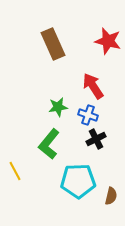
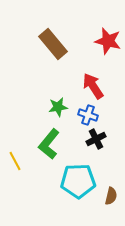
brown rectangle: rotated 16 degrees counterclockwise
yellow line: moved 10 px up
